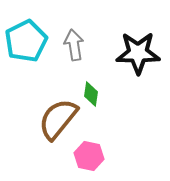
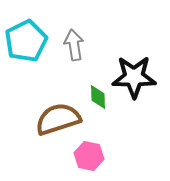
black star: moved 4 px left, 24 px down
green diamond: moved 7 px right, 3 px down; rotated 10 degrees counterclockwise
brown semicircle: rotated 33 degrees clockwise
